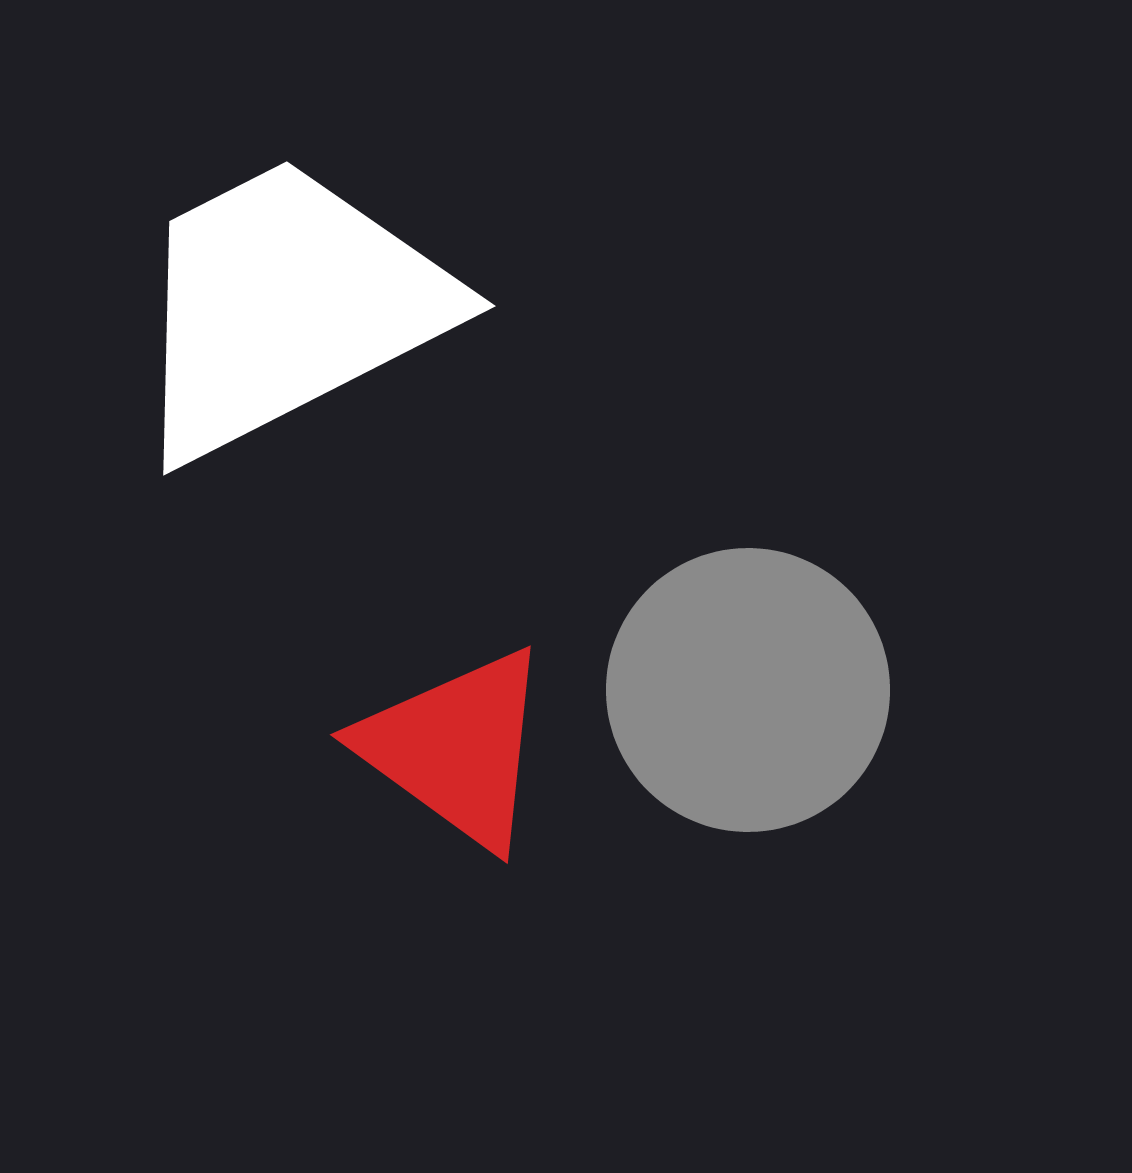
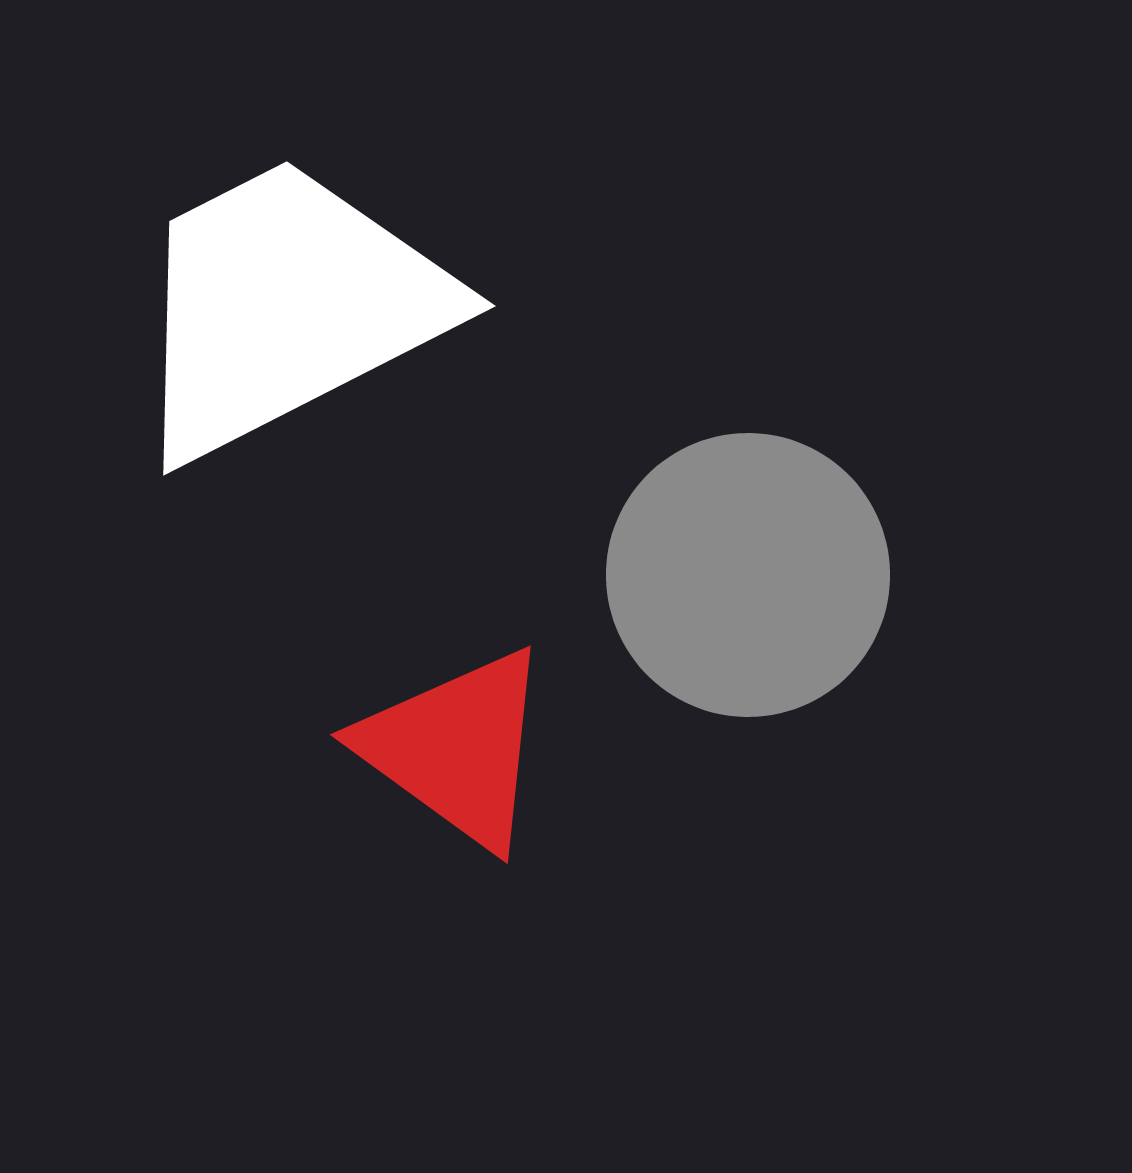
gray circle: moved 115 px up
